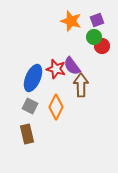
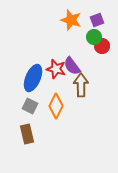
orange star: moved 1 px up
orange diamond: moved 1 px up
